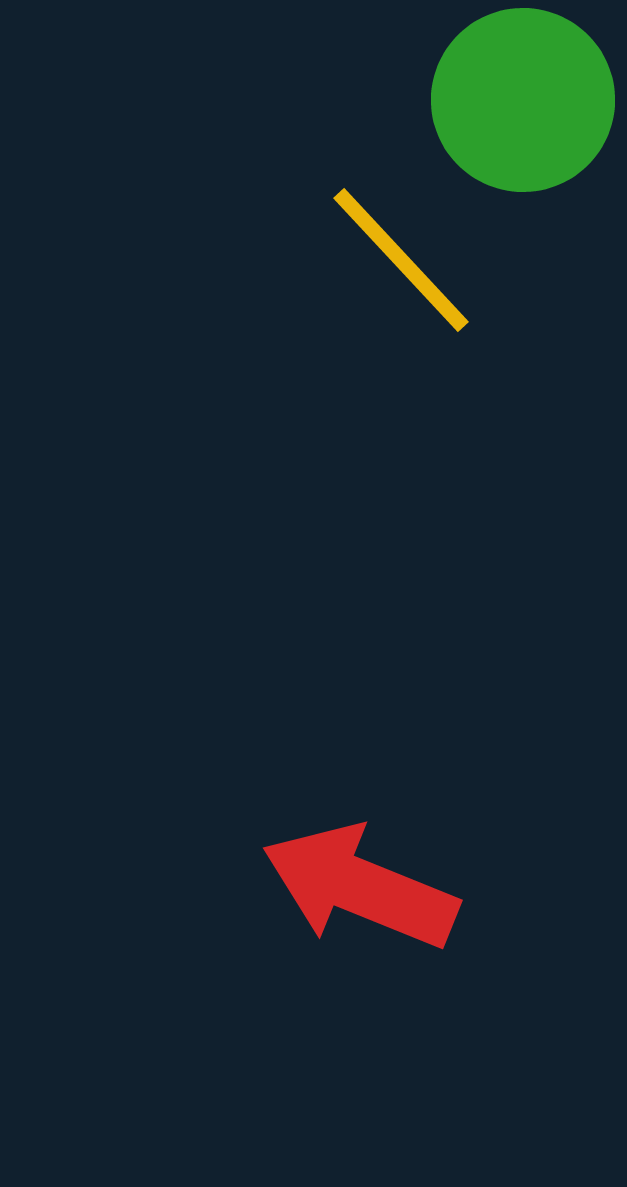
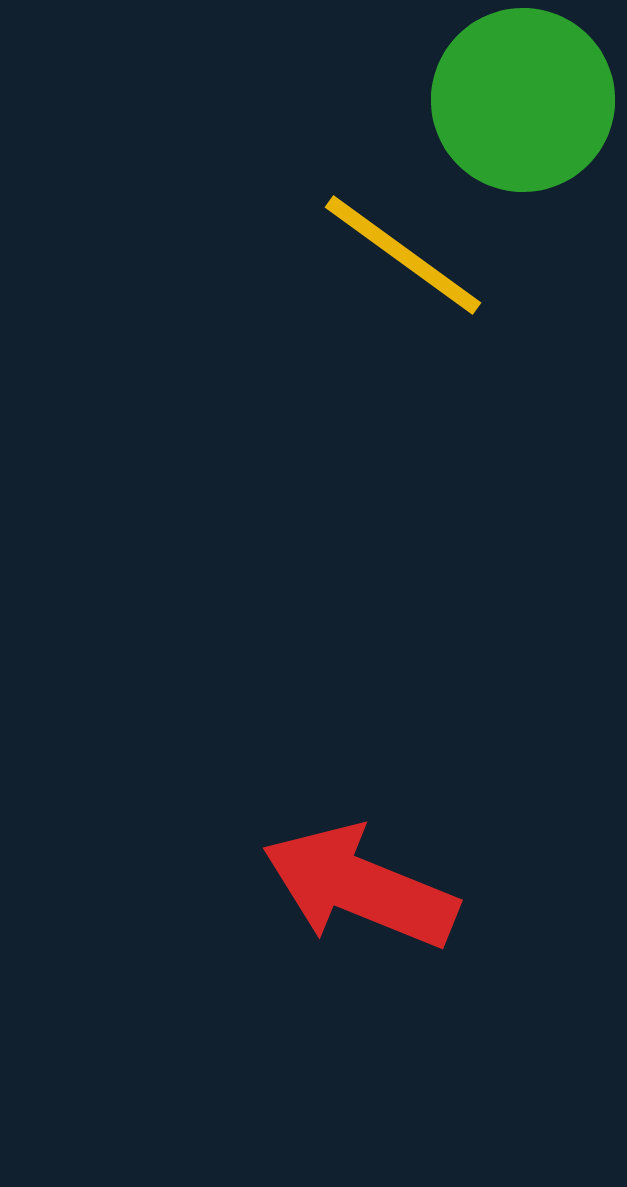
yellow line: moved 2 px right, 5 px up; rotated 11 degrees counterclockwise
